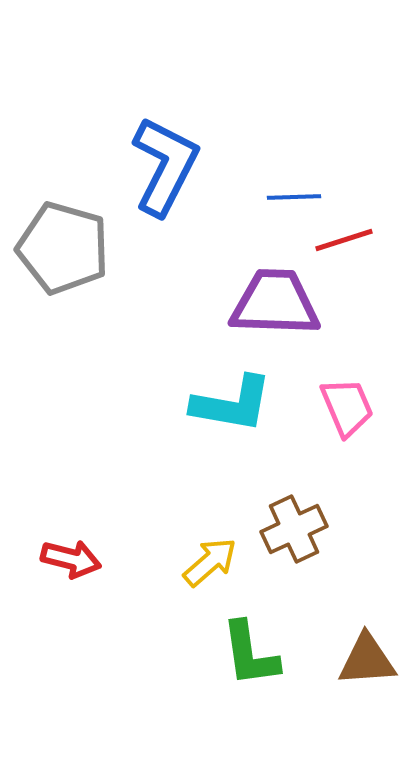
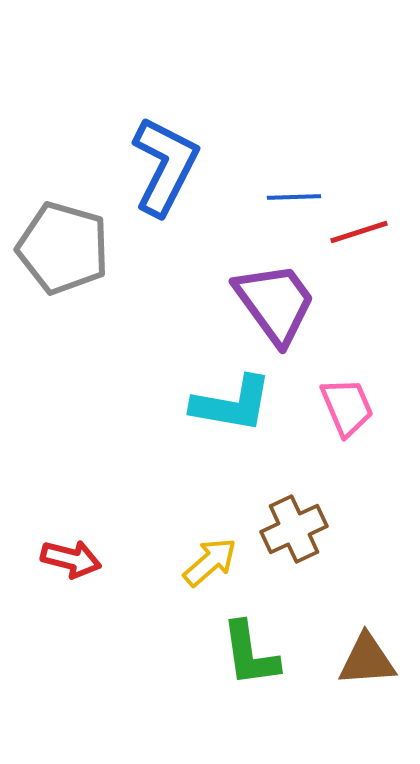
red line: moved 15 px right, 8 px up
purple trapezoid: rotated 52 degrees clockwise
